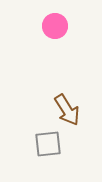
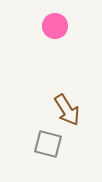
gray square: rotated 20 degrees clockwise
